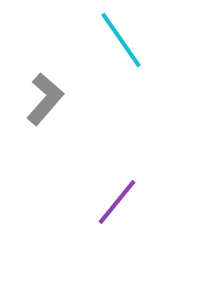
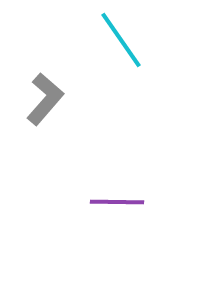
purple line: rotated 52 degrees clockwise
